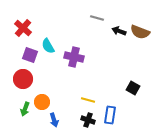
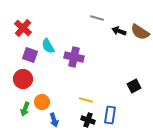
brown semicircle: rotated 12 degrees clockwise
black square: moved 1 px right, 2 px up; rotated 32 degrees clockwise
yellow line: moved 2 px left
